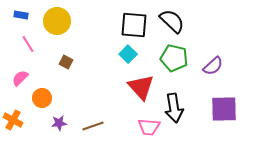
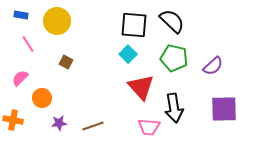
orange cross: rotated 18 degrees counterclockwise
